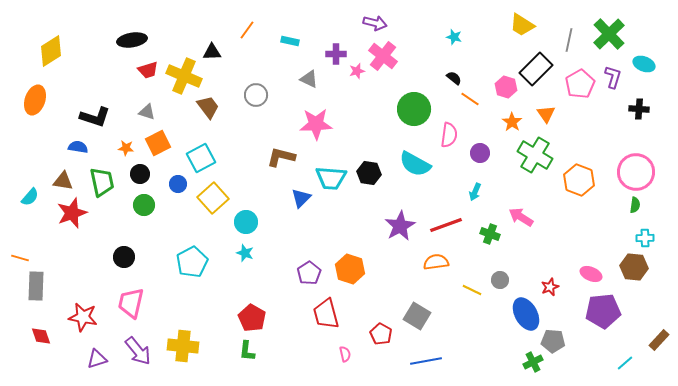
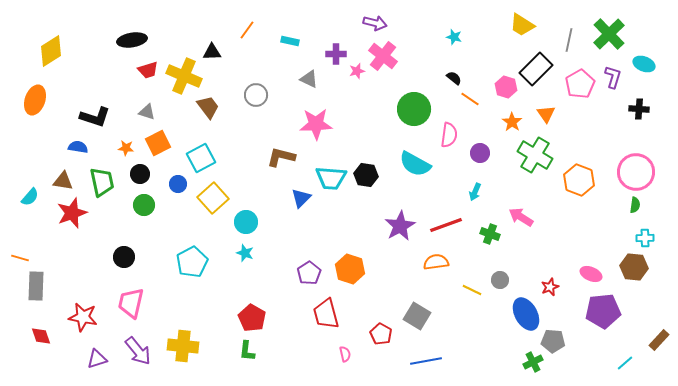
black hexagon at (369, 173): moved 3 px left, 2 px down
